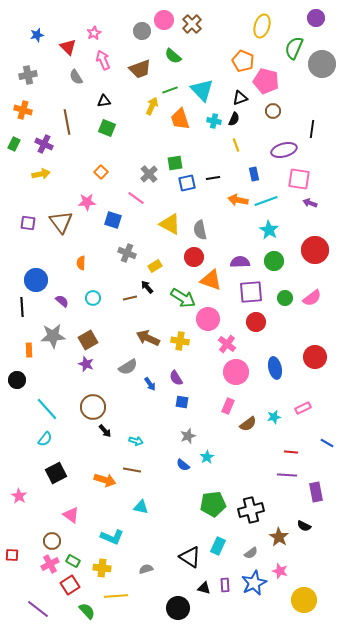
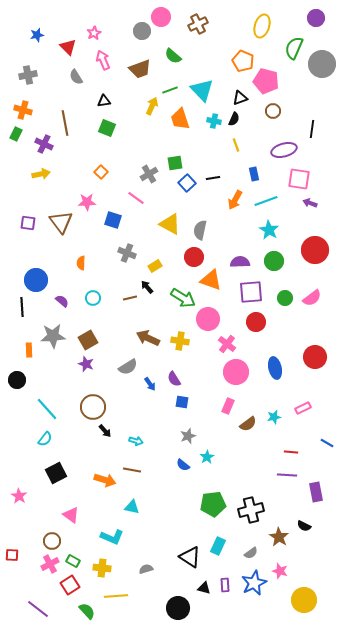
pink circle at (164, 20): moved 3 px left, 3 px up
brown cross at (192, 24): moved 6 px right; rotated 18 degrees clockwise
brown line at (67, 122): moved 2 px left, 1 px down
green rectangle at (14, 144): moved 2 px right, 10 px up
gray cross at (149, 174): rotated 12 degrees clockwise
blue square at (187, 183): rotated 30 degrees counterclockwise
orange arrow at (238, 200): moved 3 px left; rotated 72 degrees counterclockwise
gray semicircle at (200, 230): rotated 24 degrees clockwise
purple semicircle at (176, 378): moved 2 px left, 1 px down
cyan triangle at (141, 507): moved 9 px left
